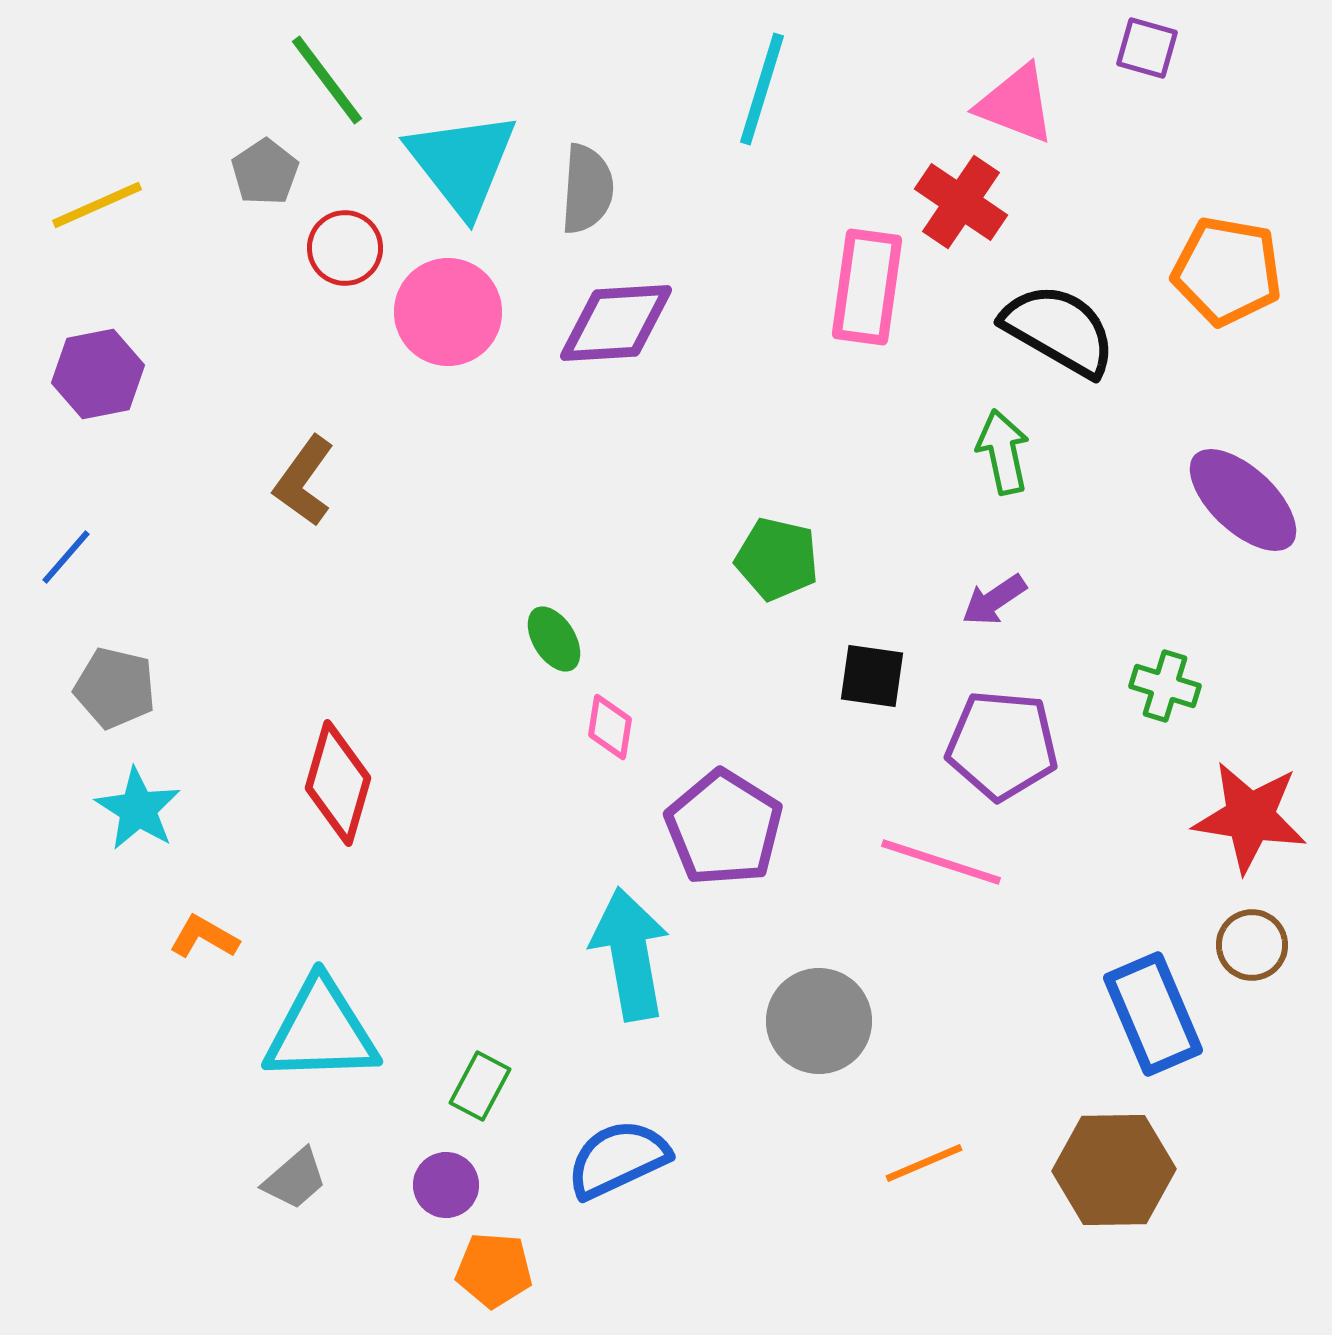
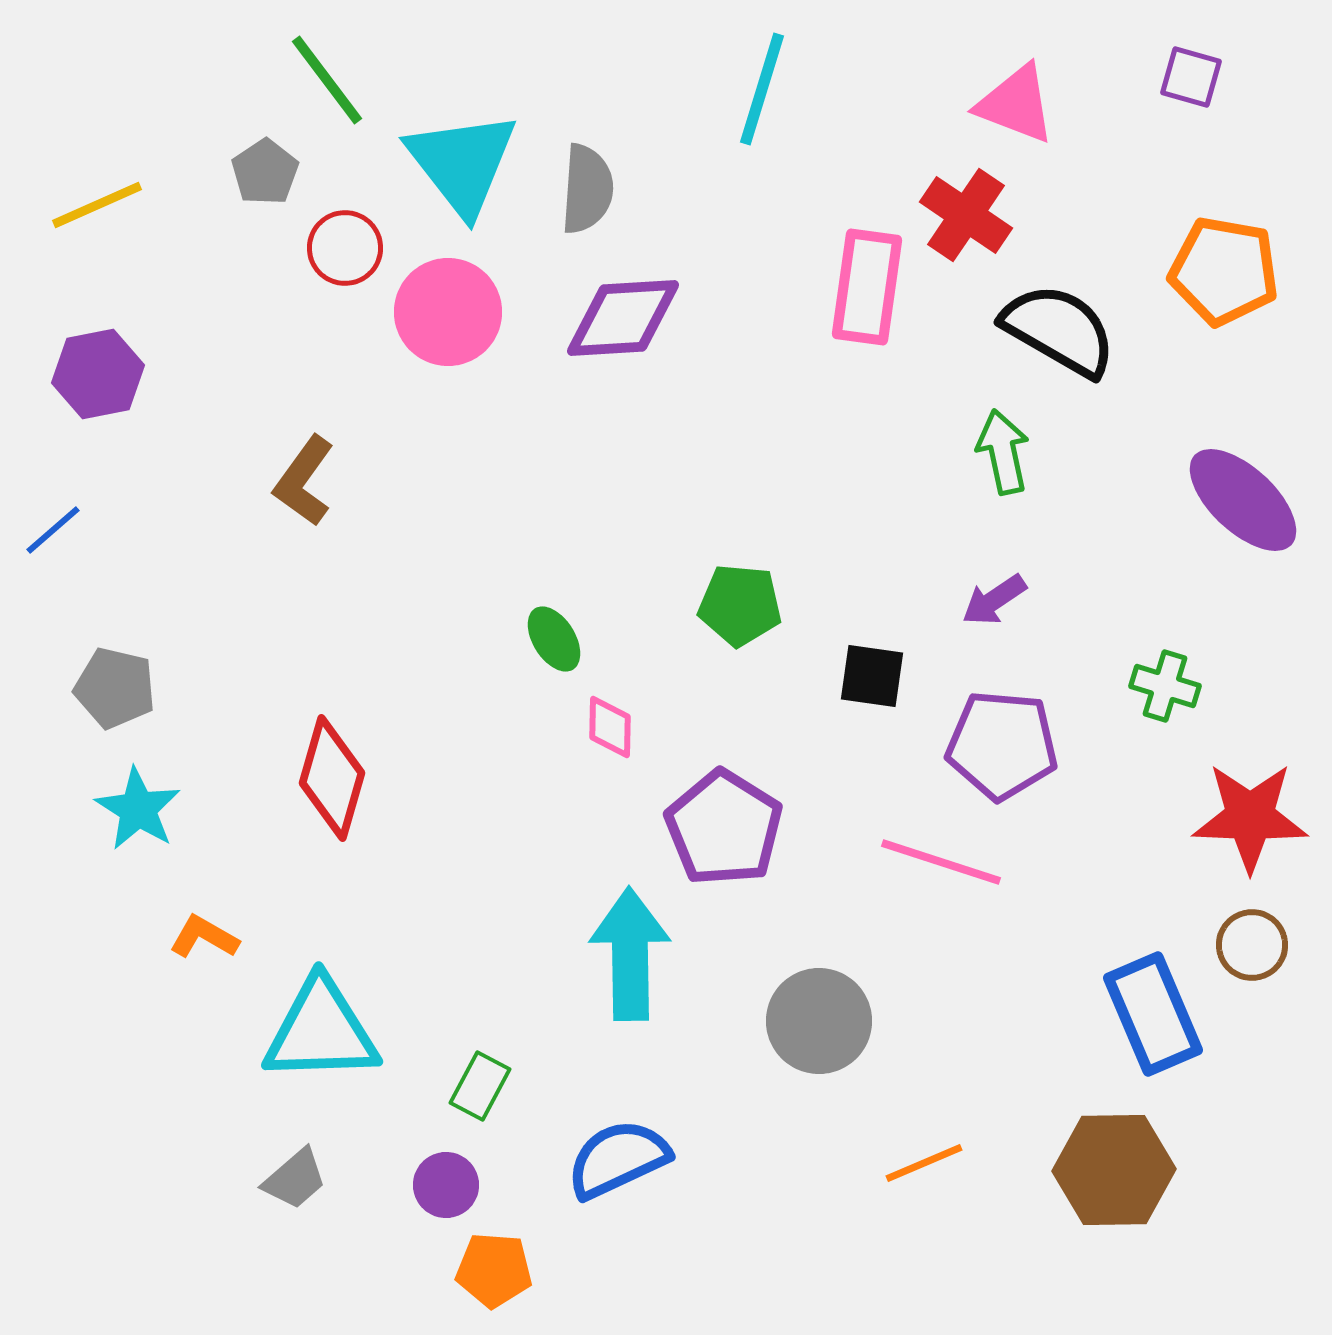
purple square at (1147, 48): moved 44 px right, 29 px down
red cross at (961, 202): moved 5 px right, 13 px down
orange pentagon at (1227, 271): moved 3 px left
purple diamond at (616, 323): moved 7 px right, 5 px up
blue line at (66, 557): moved 13 px left, 27 px up; rotated 8 degrees clockwise
green pentagon at (777, 559): moved 37 px left, 46 px down; rotated 8 degrees counterclockwise
pink diamond at (610, 727): rotated 8 degrees counterclockwise
red diamond at (338, 783): moved 6 px left, 5 px up
red star at (1250, 817): rotated 7 degrees counterclockwise
cyan arrow at (630, 954): rotated 9 degrees clockwise
